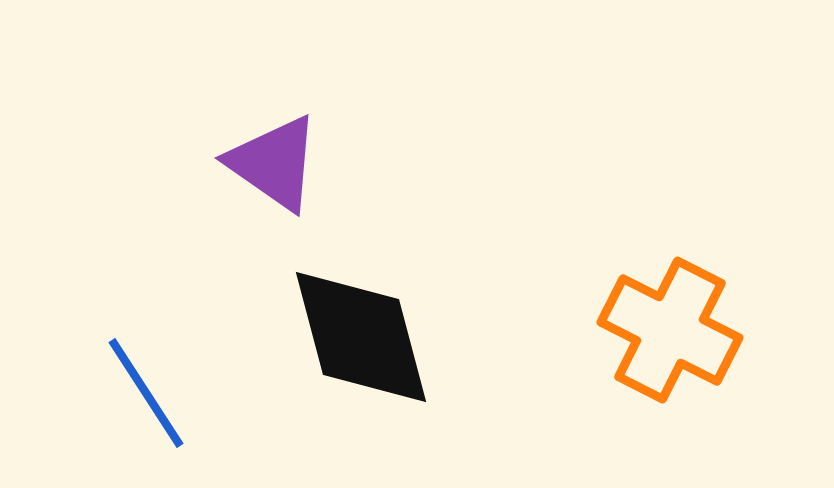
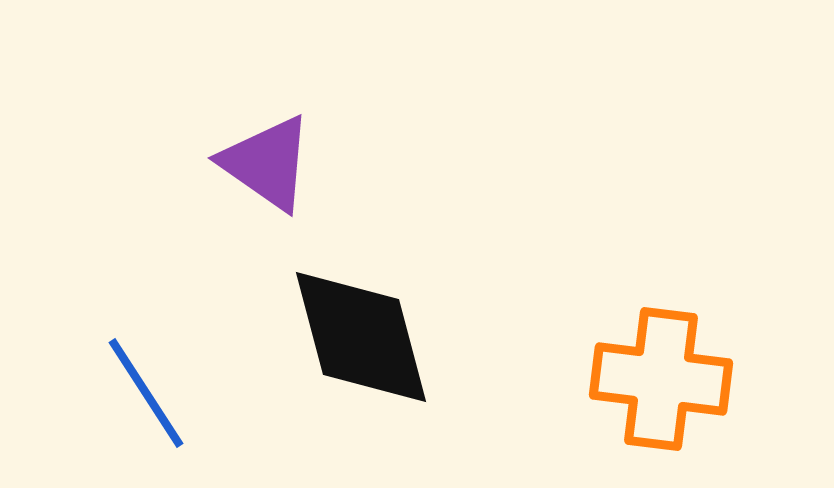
purple triangle: moved 7 px left
orange cross: moved 9 px left, 49 px down; rotated 20 degrees counterclockwise
